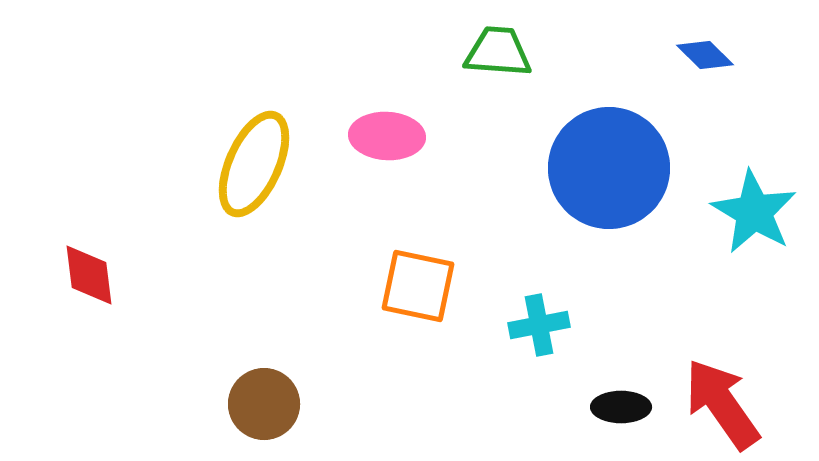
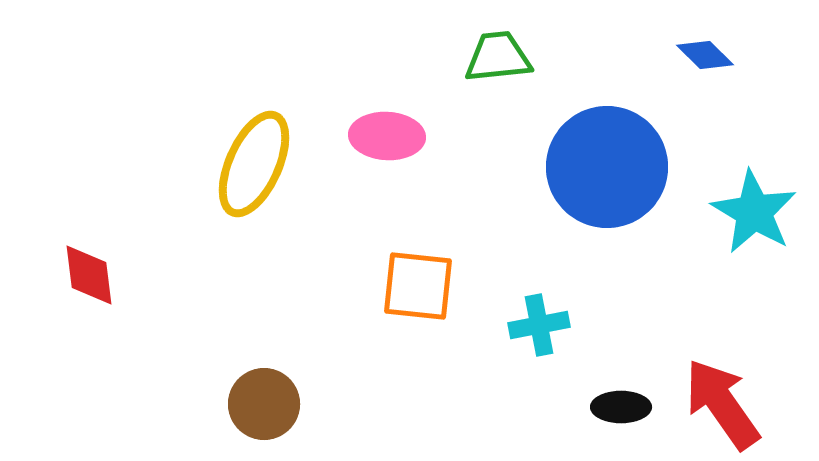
green trapezoid: moved 5 px down; rotated 10 degrees counterclockwise
blue circle: moved 2 px left, 1 px up
orange square: rotated 6 degrees counterclockwise
